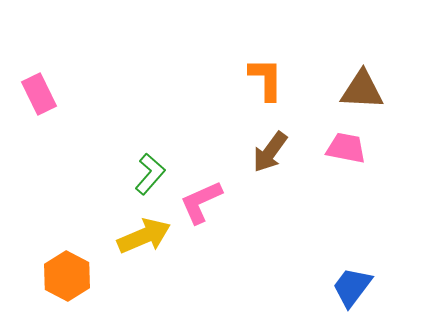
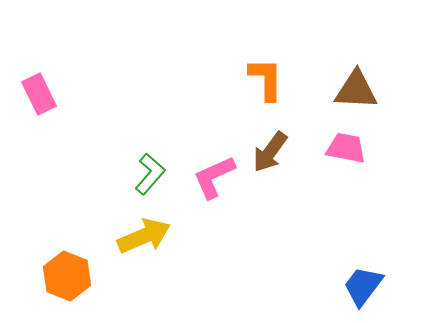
brown triangle: moved 6 px left
pink L-shape: moved 13 px right, 25 px up
orange hexagon: rotated 6 degrees counterclockwise
blue trapezoid: moved 11 px right, 1 px up
